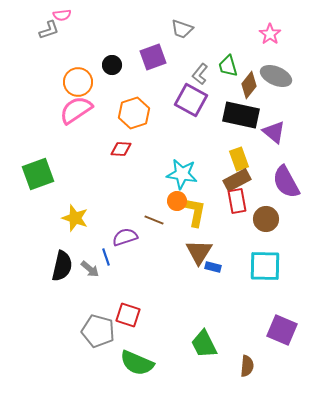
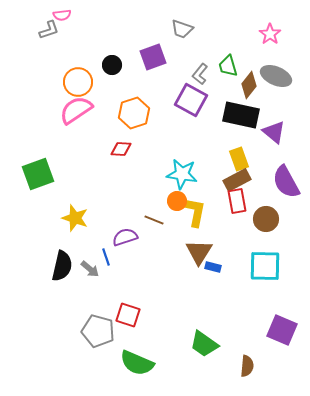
green trapezoid at (204, 344): rotated 28 degrees counterclockwise
